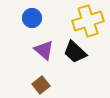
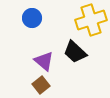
yellow cross: moved 3 px right, 1 px up
purple triangle: moved 11 px down
